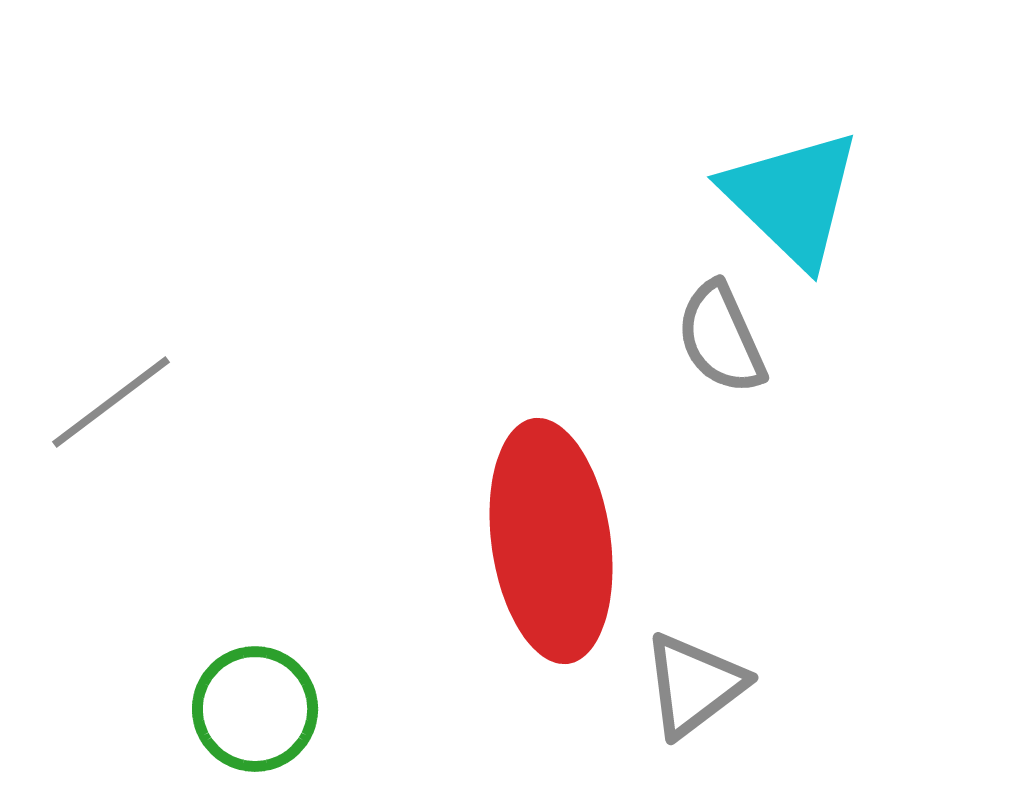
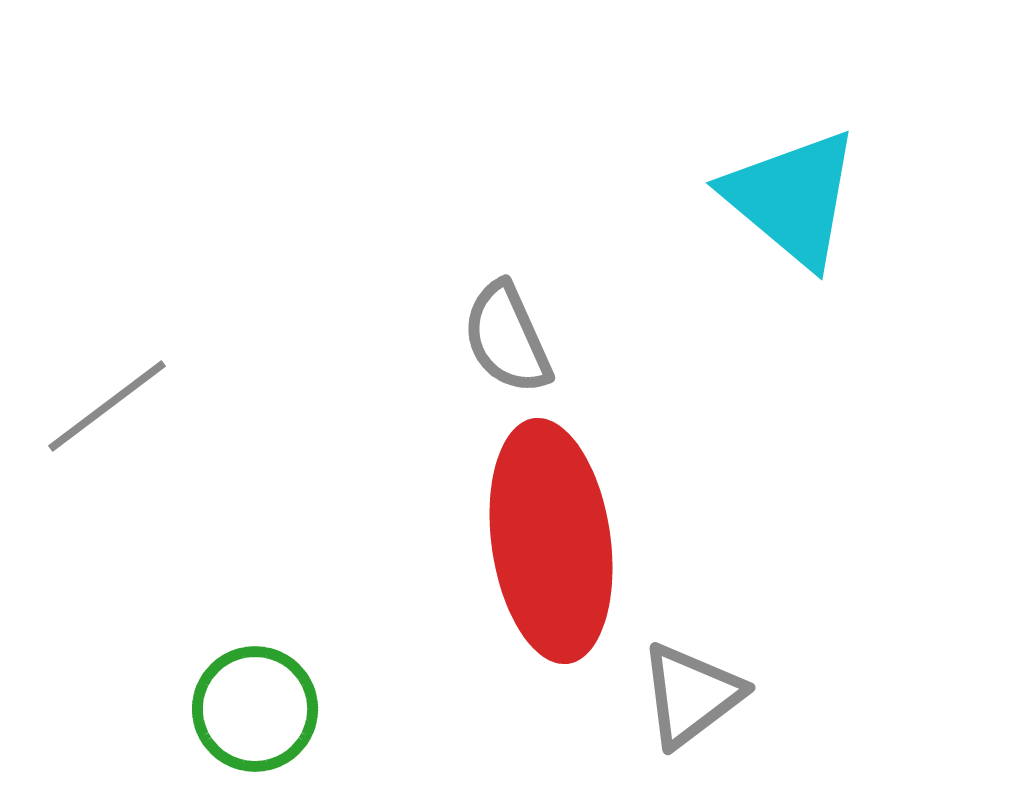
cyan triangle: rotated 4 degrees counterclockwise
gray semicircle: moved 214 px left
gray line: moved 4 px left, 4 px down
gray triangle: moved 3 px left, 10 px down
